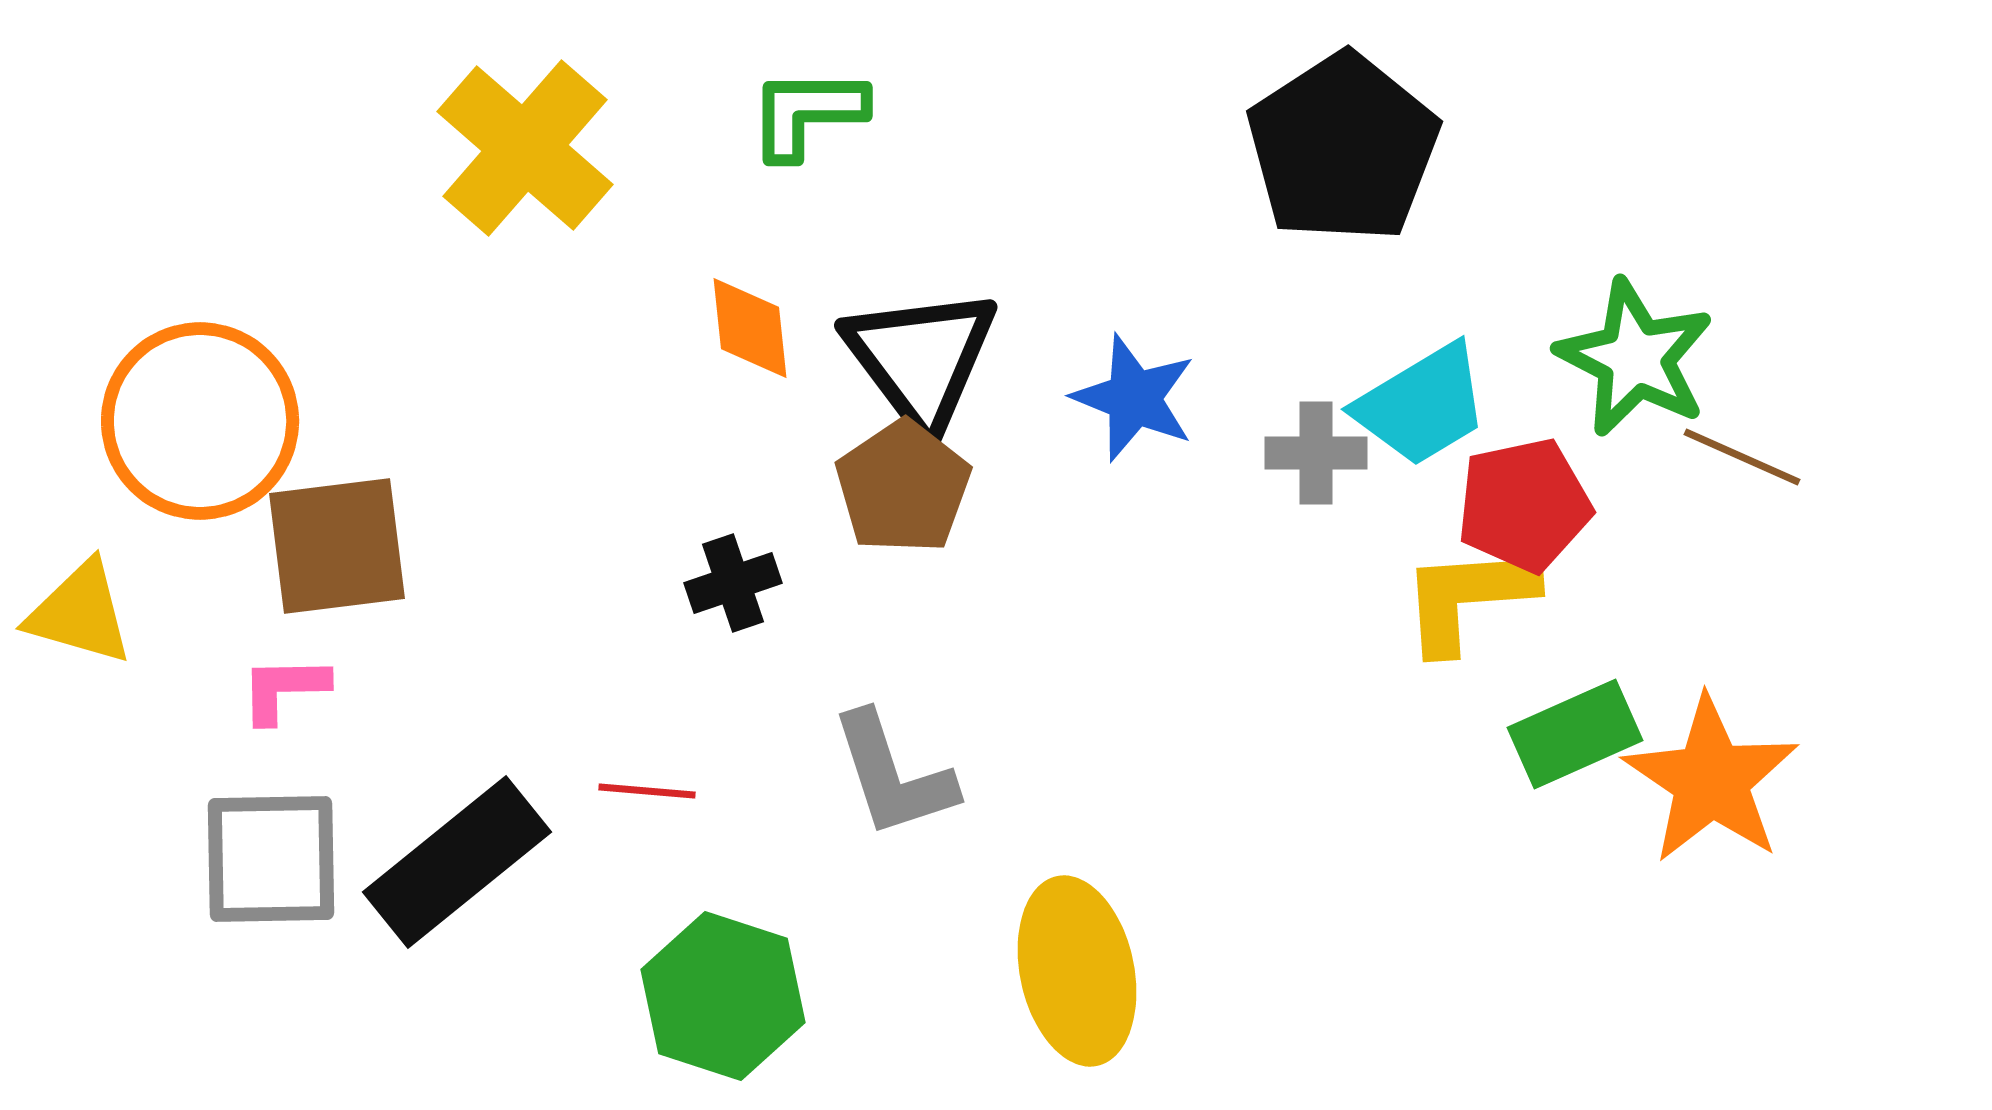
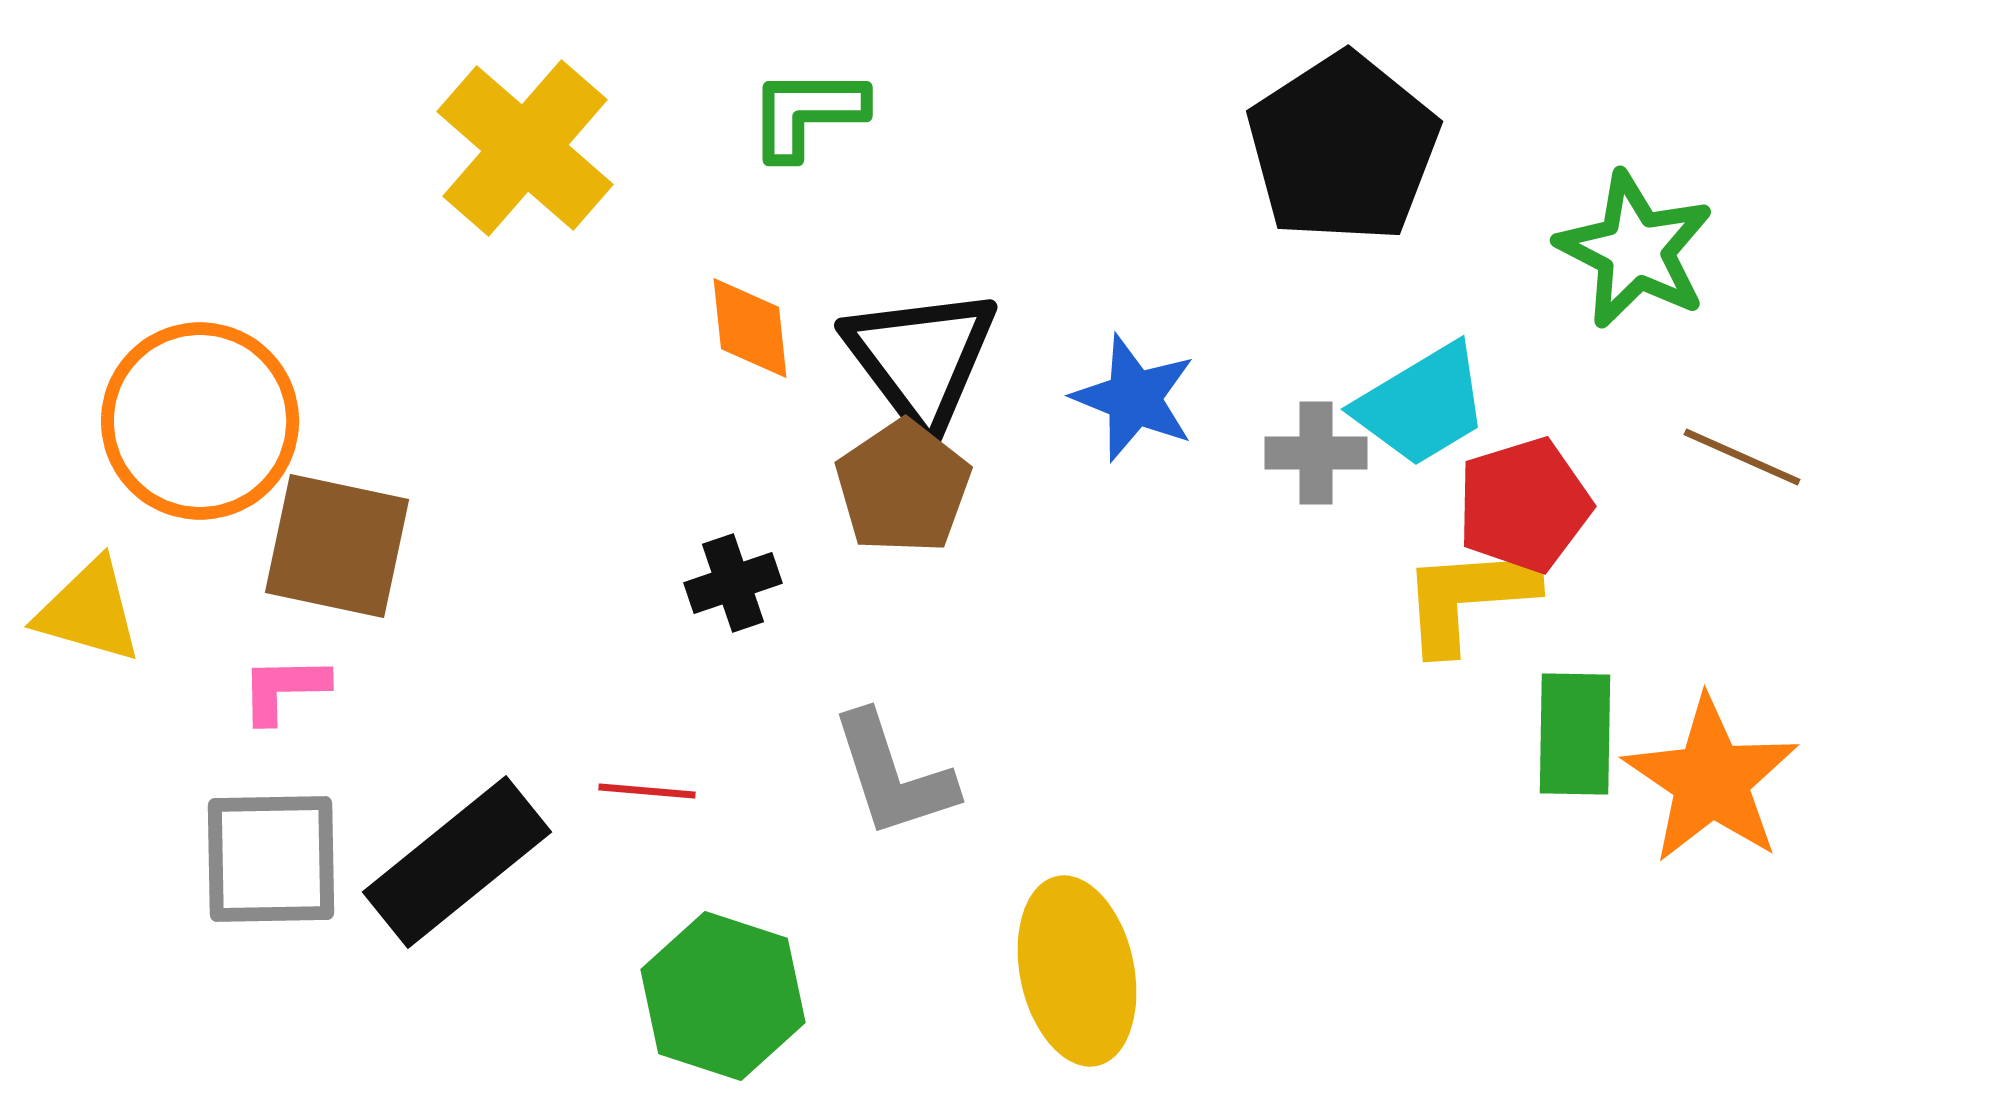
green star: moved 108 px up
red pentagon: rotated 5 degrees counterclockwise
brown square: rotated 19 degrees clockwise
yellow triangle: moved 9 px right, 2 px up
green rectangle: rotated 65 degrees counterclockwise
